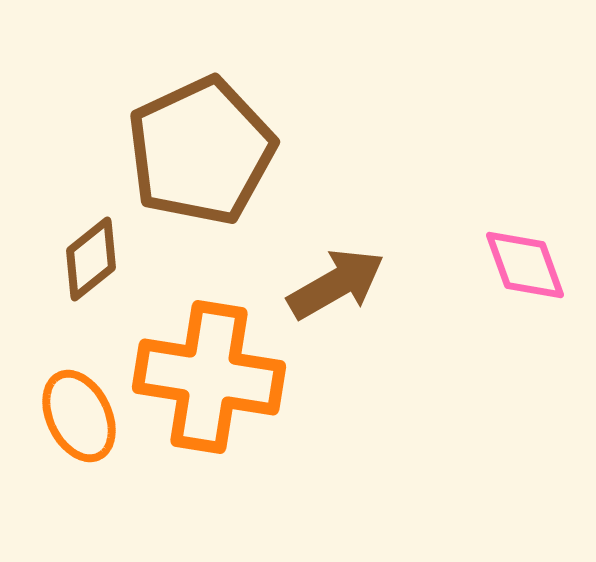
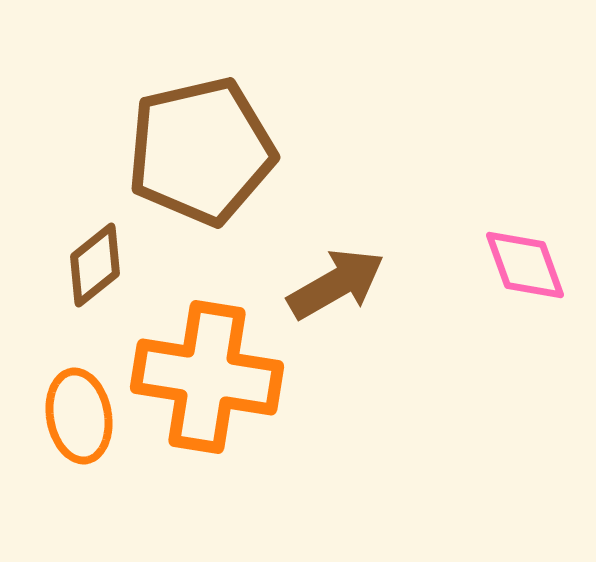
brown pentagon: rotated 12 degrees clockwise
brown diamond: moved 4 px right, 6 px down
orange cross: moved 2 px left
orange ellipse: rotated 16 degrees clockwise
